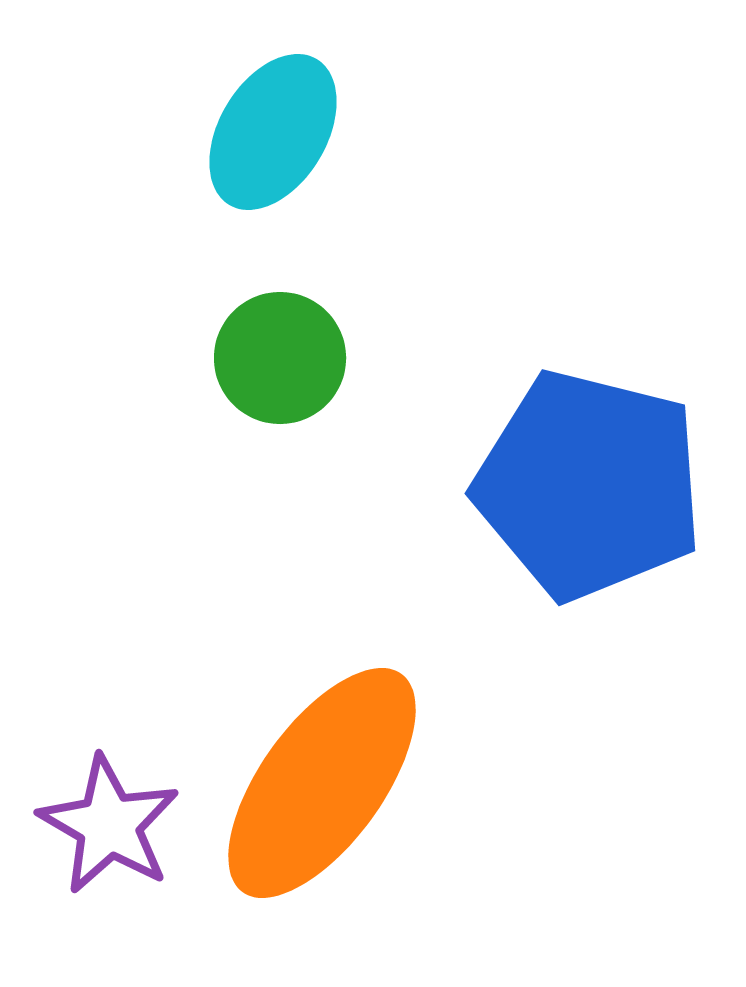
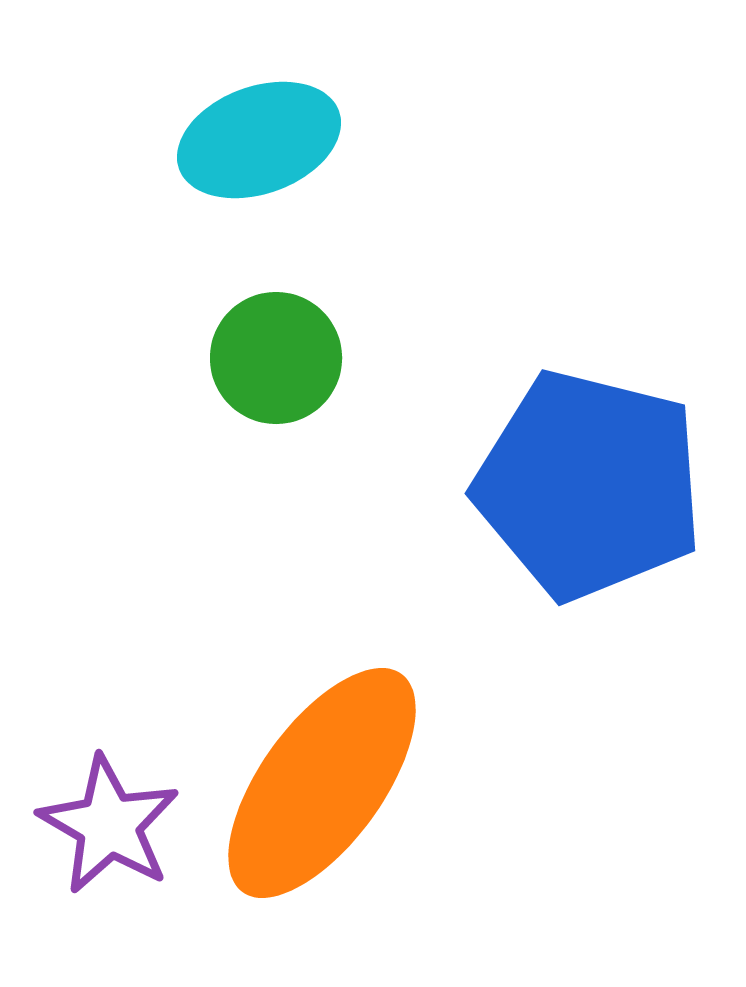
cyan ellipse: moved 14 px left, 8 px down; rotated 39 degrees clockwise
green circle: moved 4 px left
